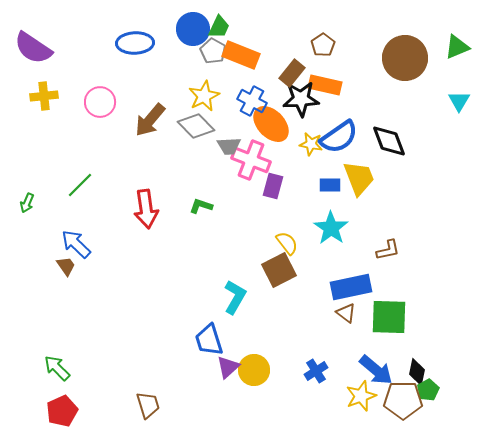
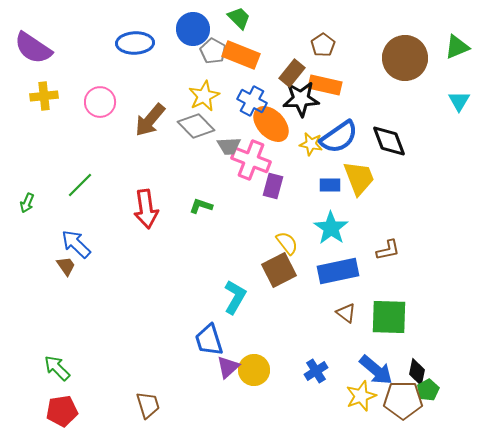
green trapezoid at (219, 27): moved 20 px right, 9 px up; rotated 70 degrees counterclockwise
blue rectangle at (351, 287): moved 13 px left, 16 px up
red pentagon at (62, 411): rotated 16 degrees clockwise
